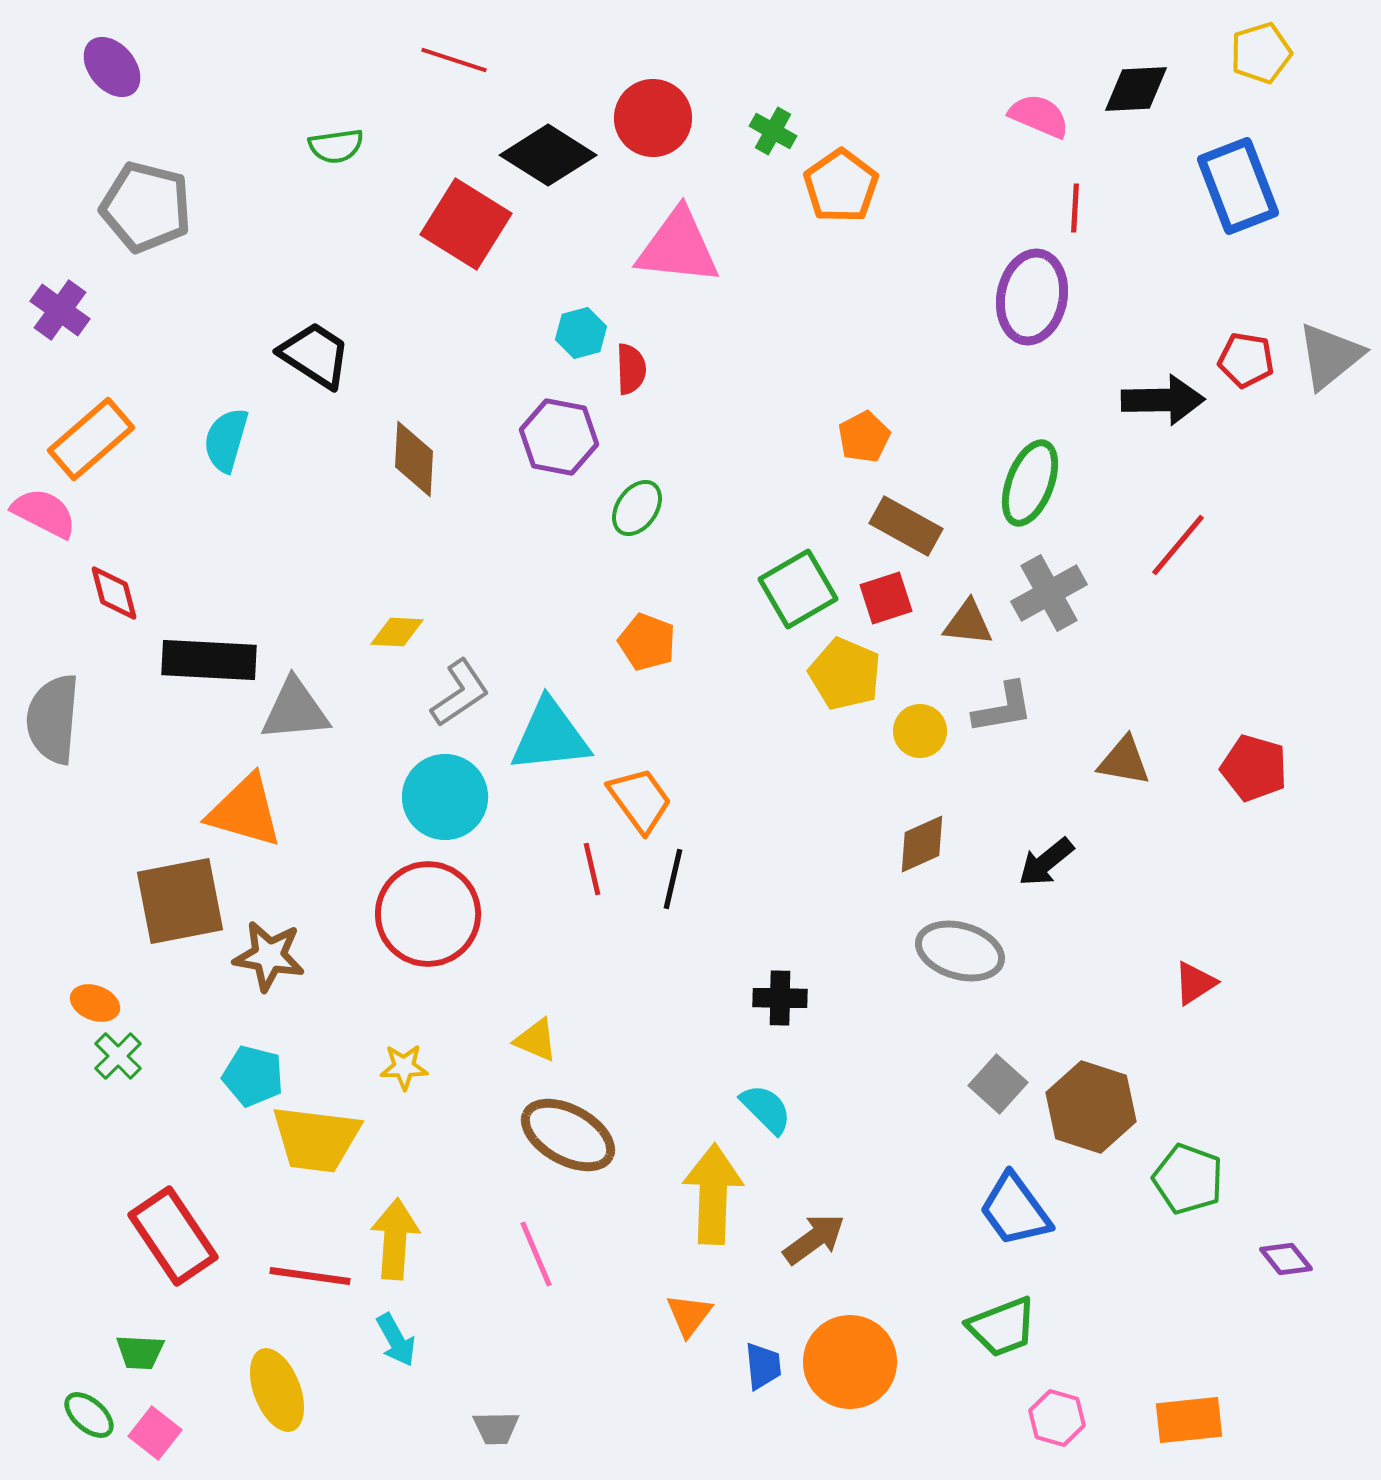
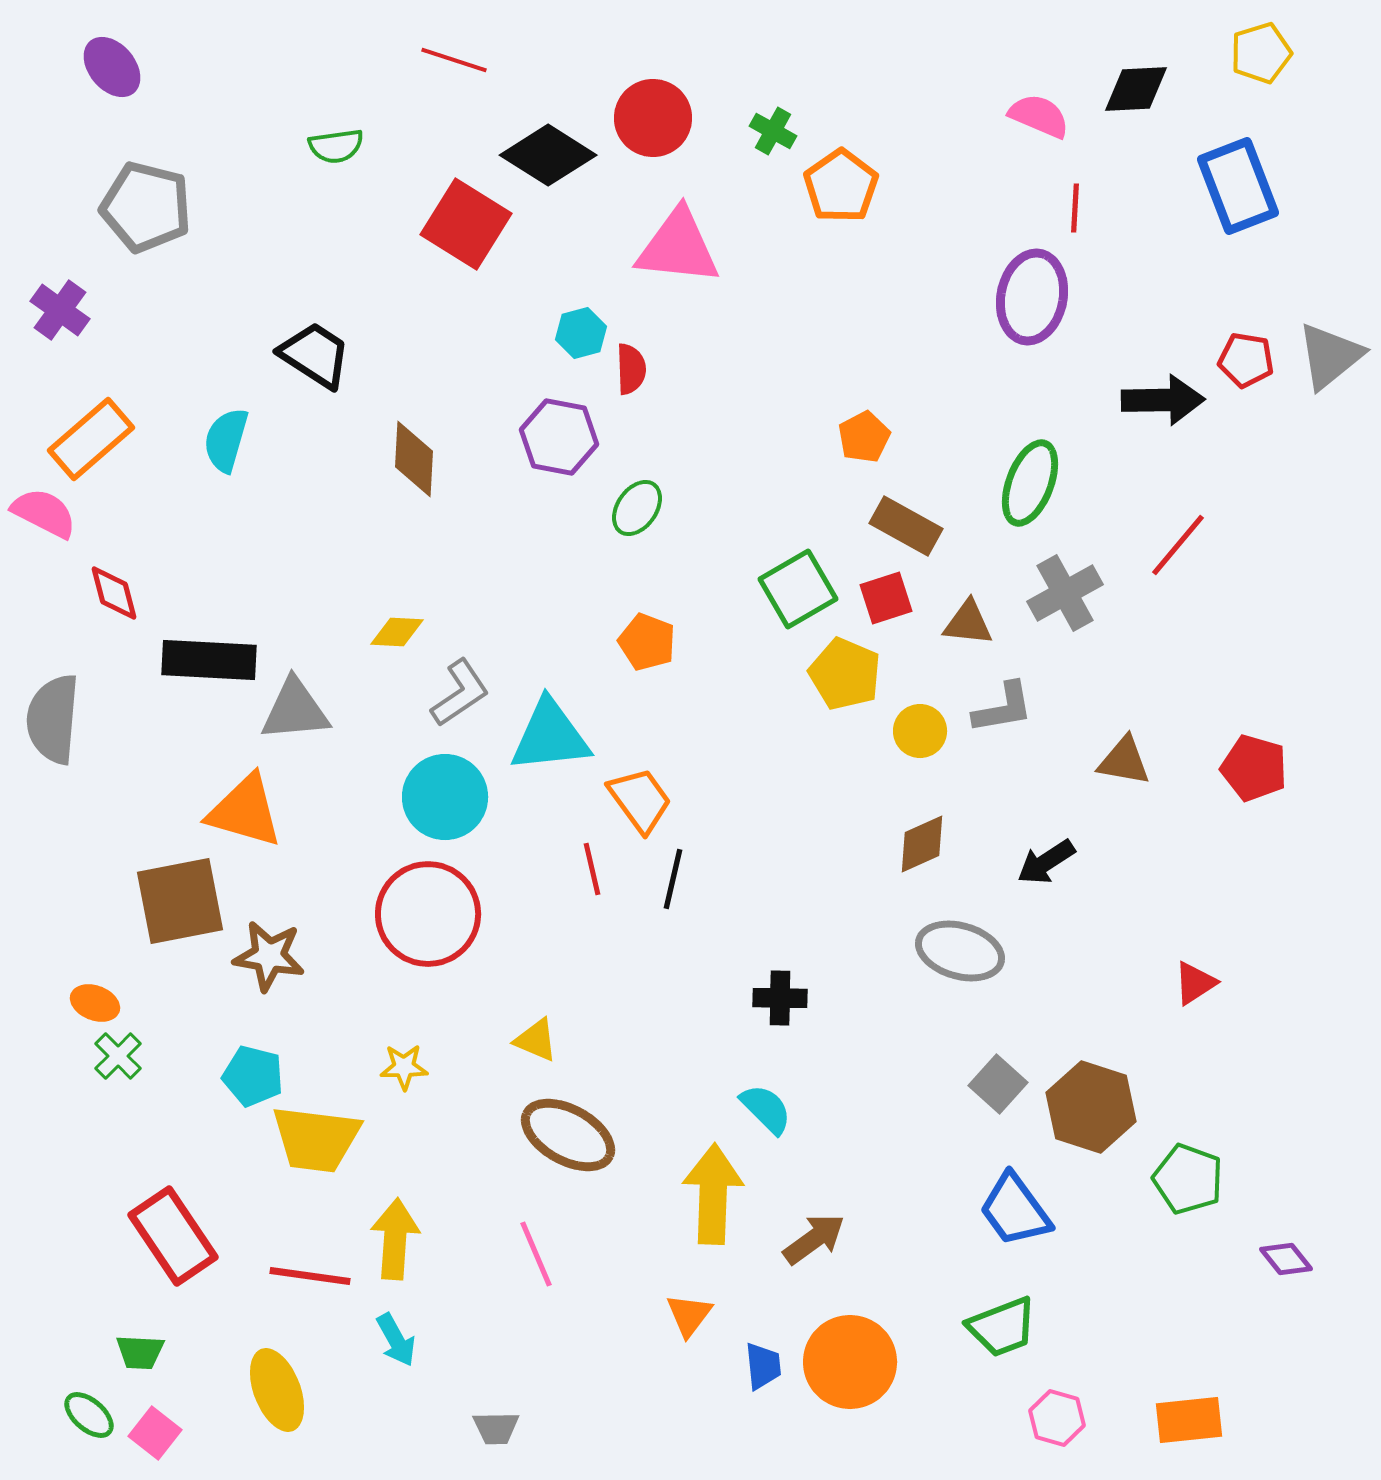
gray cross at (1049, 593): moved 16 px right
black arrow at (1046, 862): rotated 6 degrees clockwise
